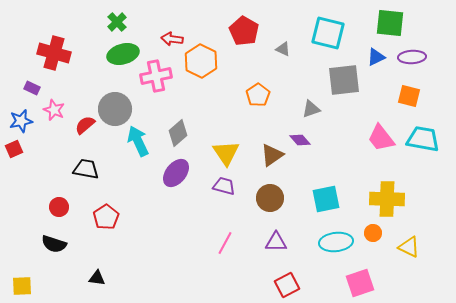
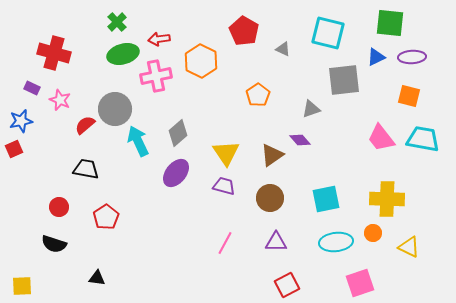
red arrow at (172, 39): moved 13 px left; rotated 15 degrees counterclockwise
pink star at (54, 110): moved 6 px right, 10 px up
